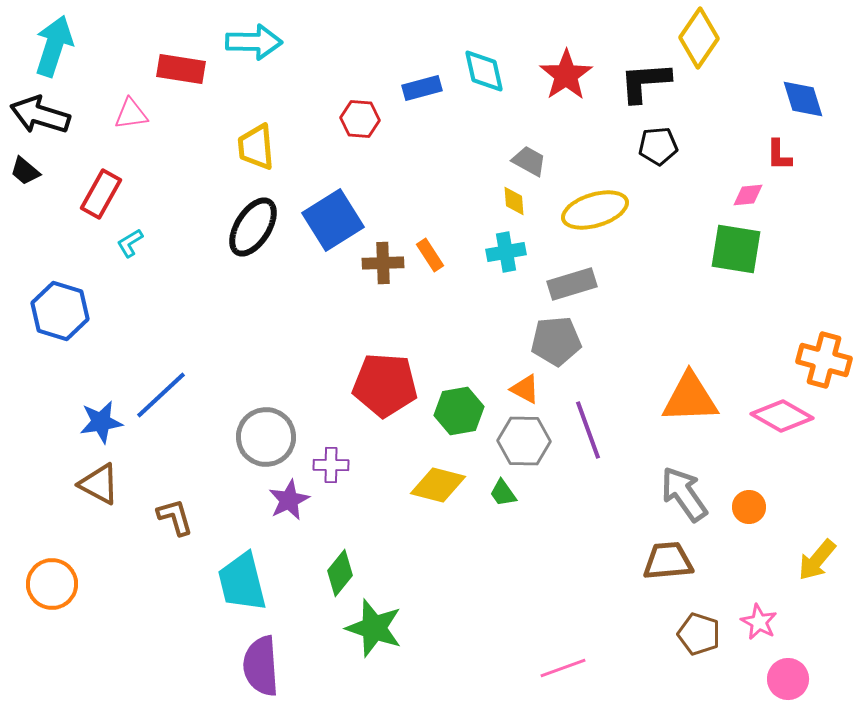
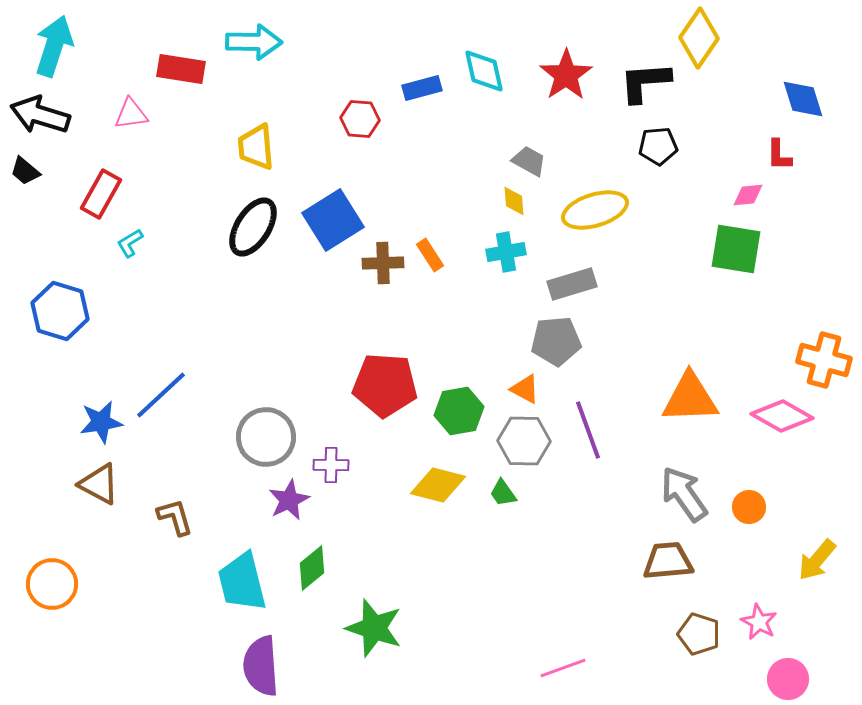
green diamond at (340, 573): moved 28 px left, 5 px up; rotated 12 degrees clockwise
